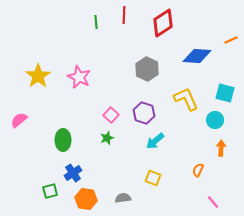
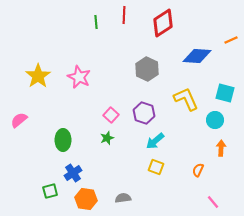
yellow square: moved 3 px right, 11 px up
